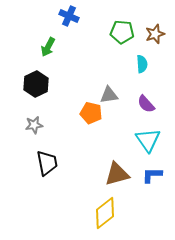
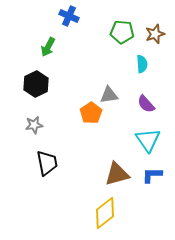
orange pentagon: rotated 25 degrees clockwise
